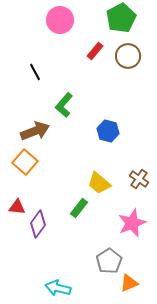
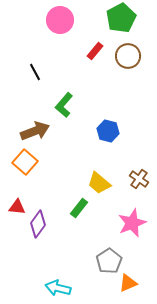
orange triangle: moved 1 px left
